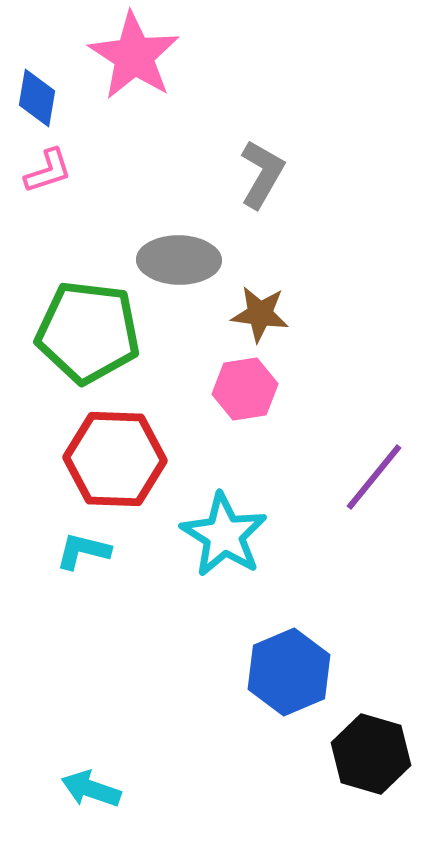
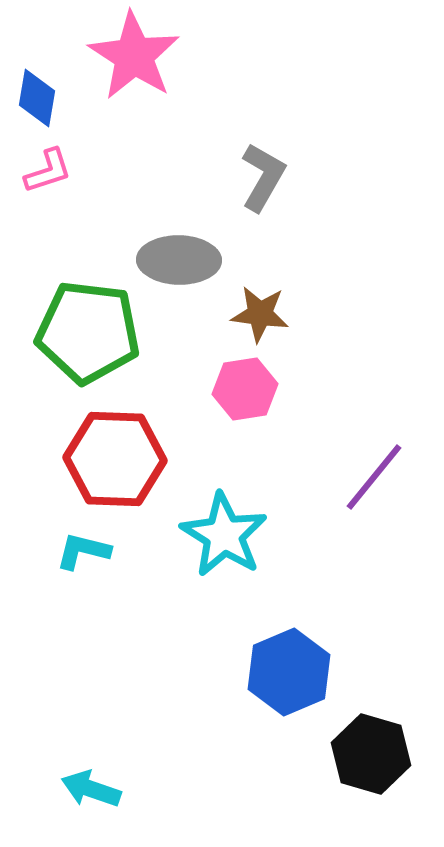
gray L-shape: moved 1 px right, 3 px down
